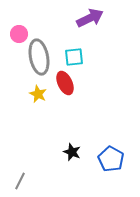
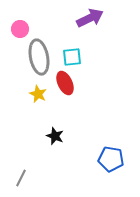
pink circle: moved 1 px right, 5 px up
cyan square: moved 2 px left
black star: moved 17 px left, 16 px up
blue pentagon: rotated 20 degrees counterclockwise
gray line: moved 1 px right, 3 px up
